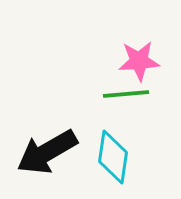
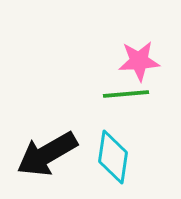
black arrow: moved 2 px down
